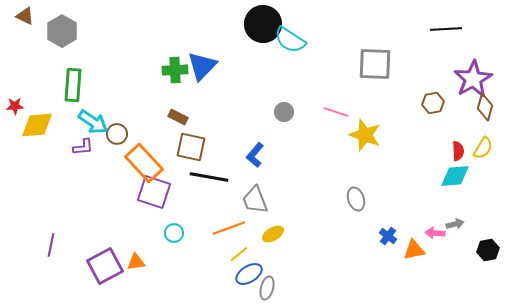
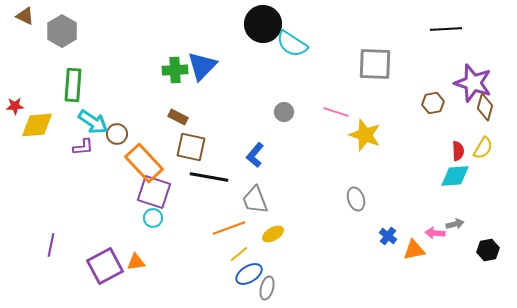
cyan semicircle at (290, 40): moved 2 px right, 4 px down
purple star at (473, 79): moved 4 px down; rotated 24 degrees counterclockwise
cyan circle at (174, 233): moved 21 px left, 15 px up
